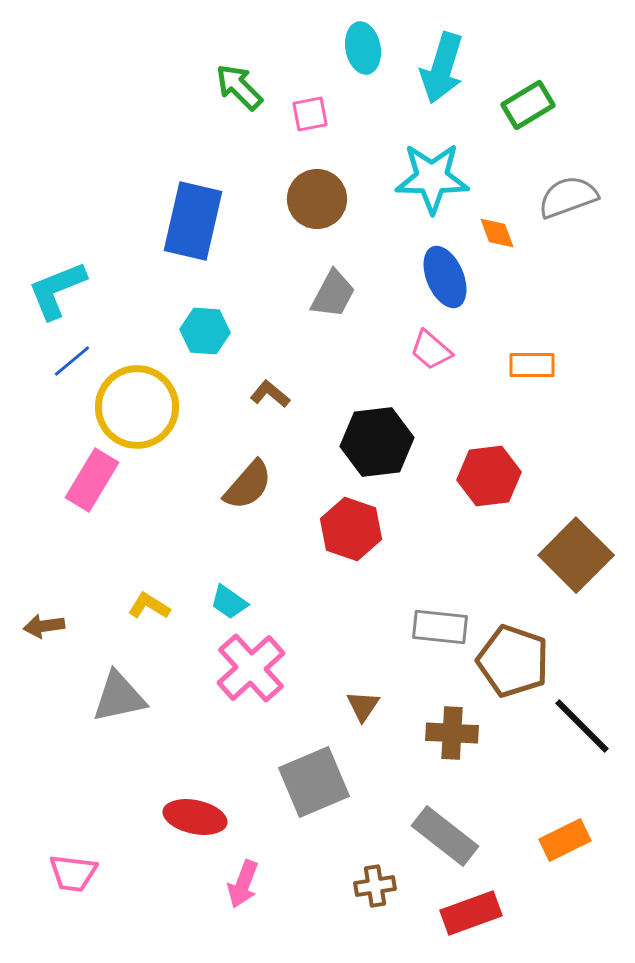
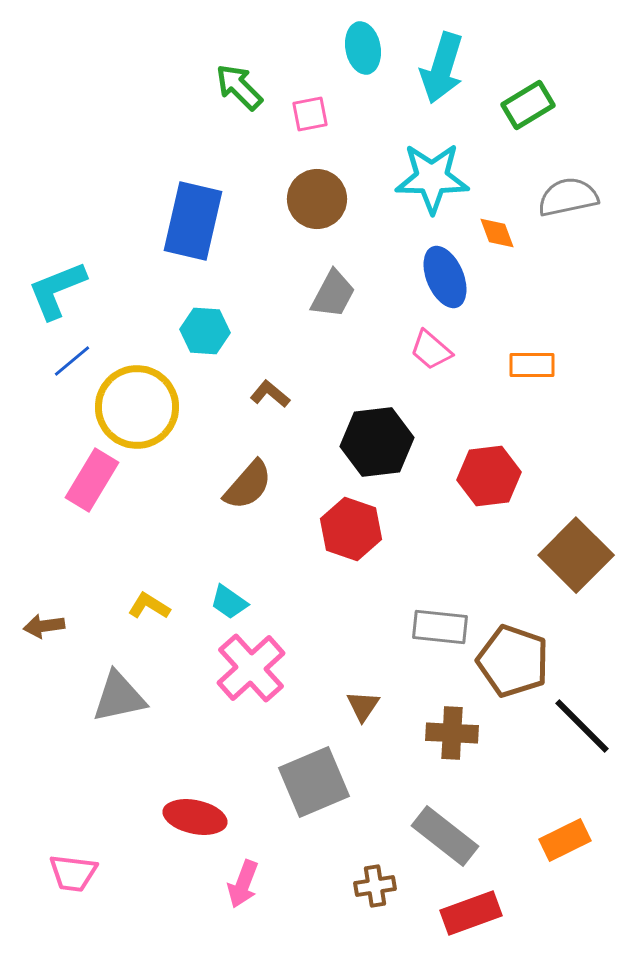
gray semicircle at (568, 197): rotated 8 degrees clockwise
